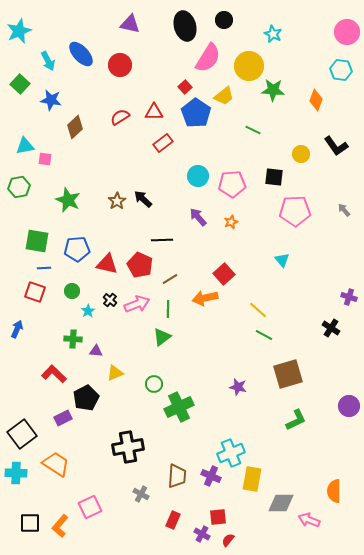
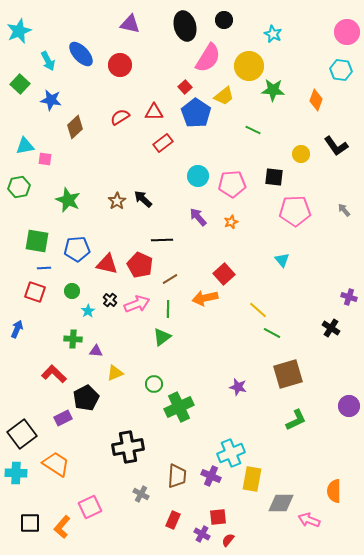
green line at (264, 335): moved 8 px right, 2 px up
orange L-shape at (60, 526): moved 2 px right, 1 px down
